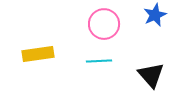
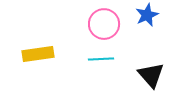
blue star: moved 8 px left
cyan line: moved 2 px right, 2 px up
